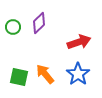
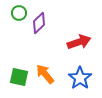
green circle: moved 6 px right, 14 px up
blue star: moved 2 px right, 4 px down
